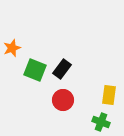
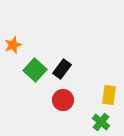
orange star: moved 1 px right, 3 px up
green square: rotated 20 degrees clockwise
green cross: rotated 18 degrees clockwise
